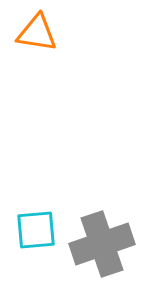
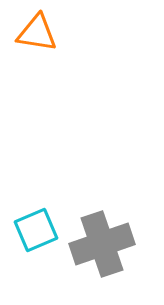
cyan square: rotated 18 degrees counterclockwise
